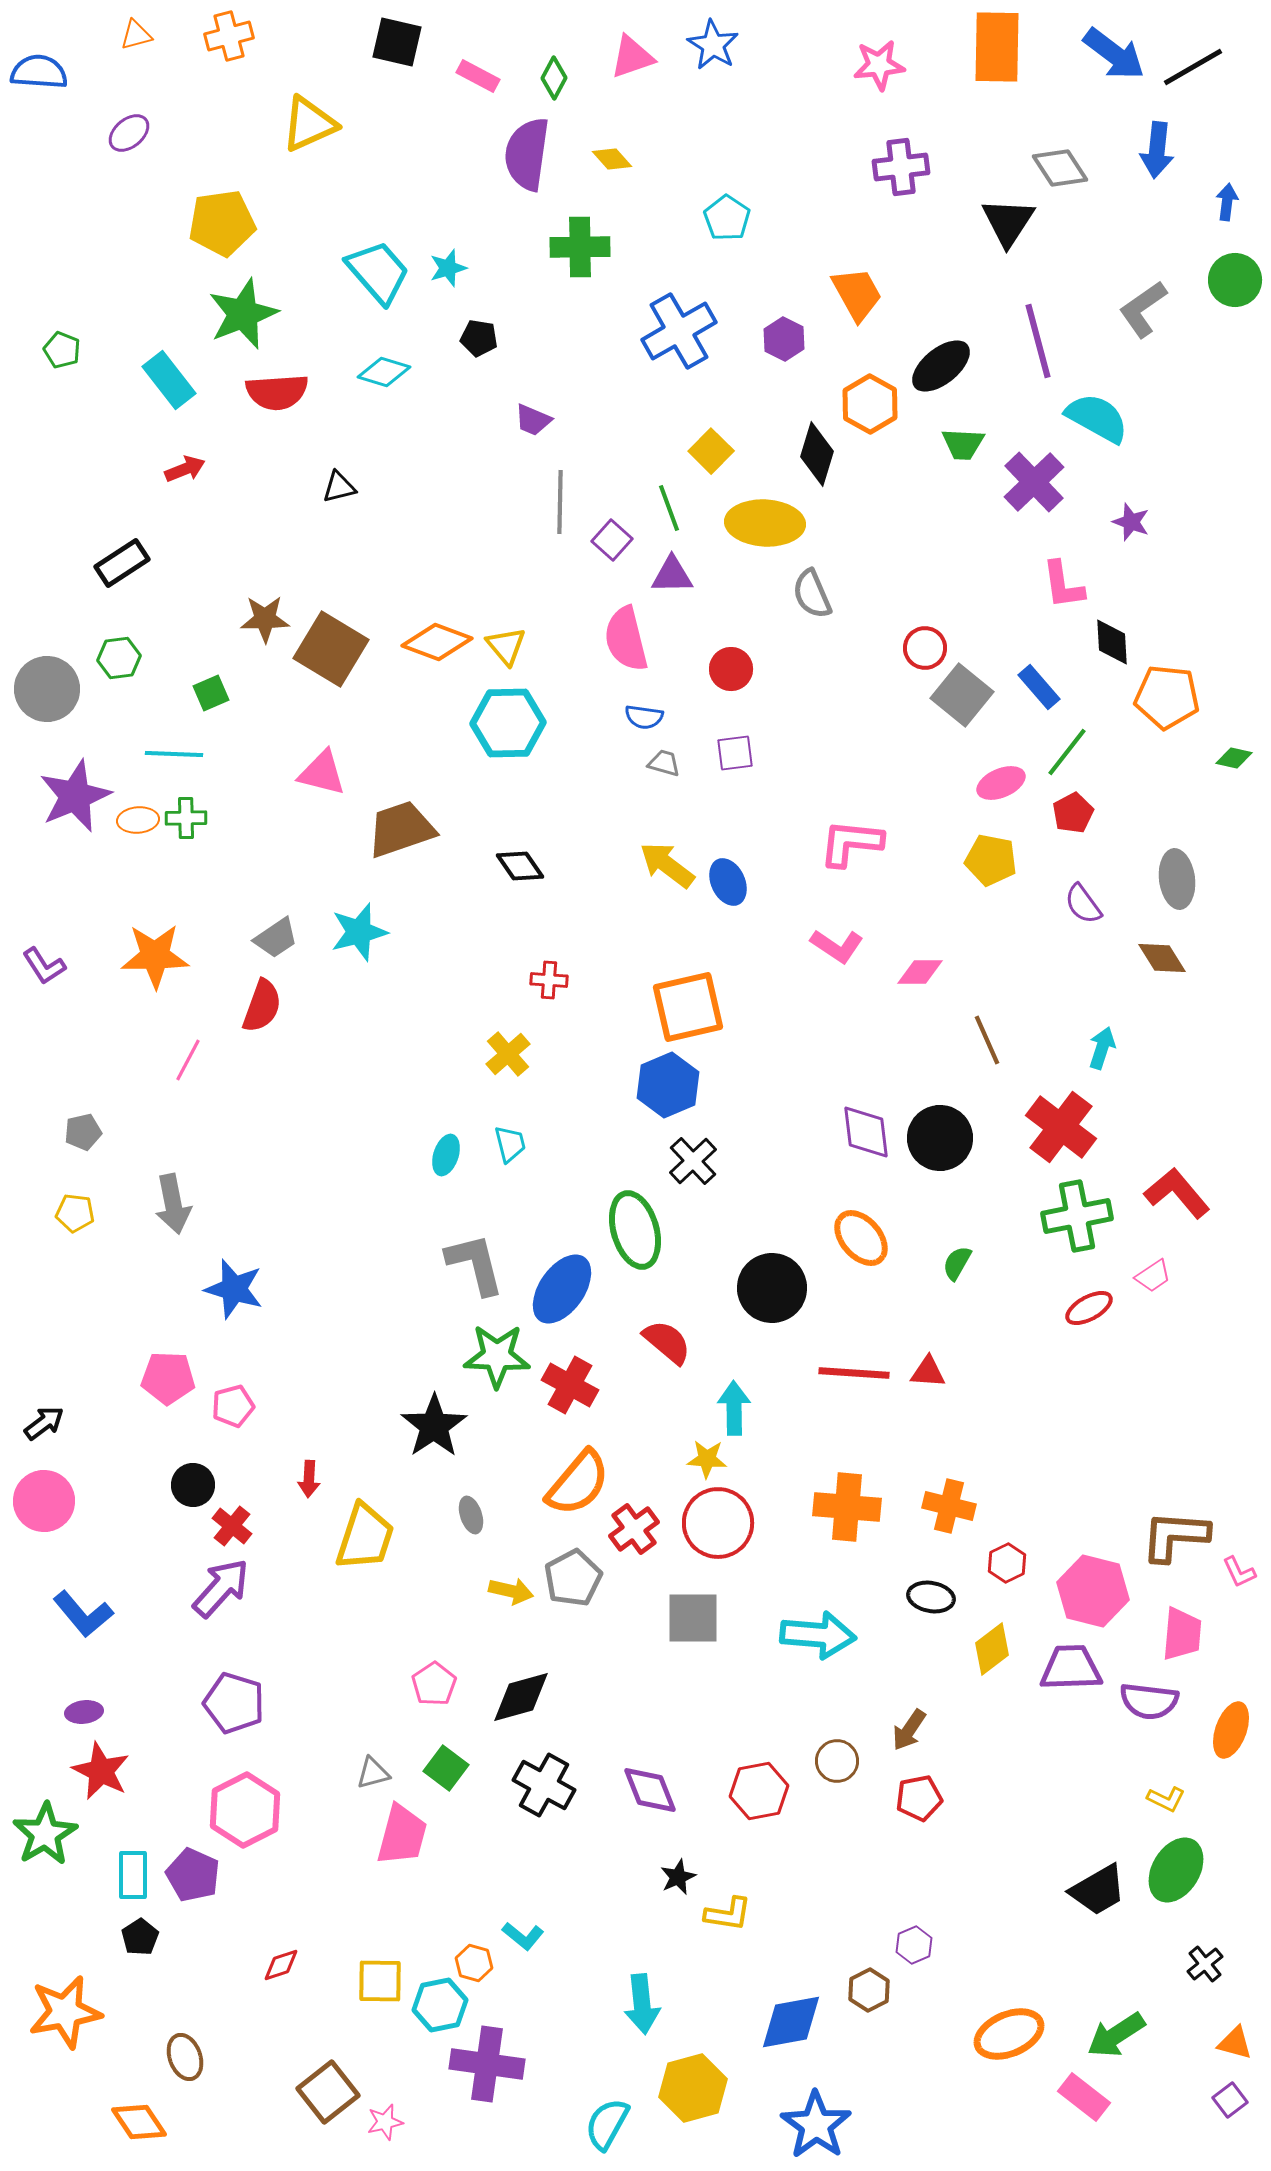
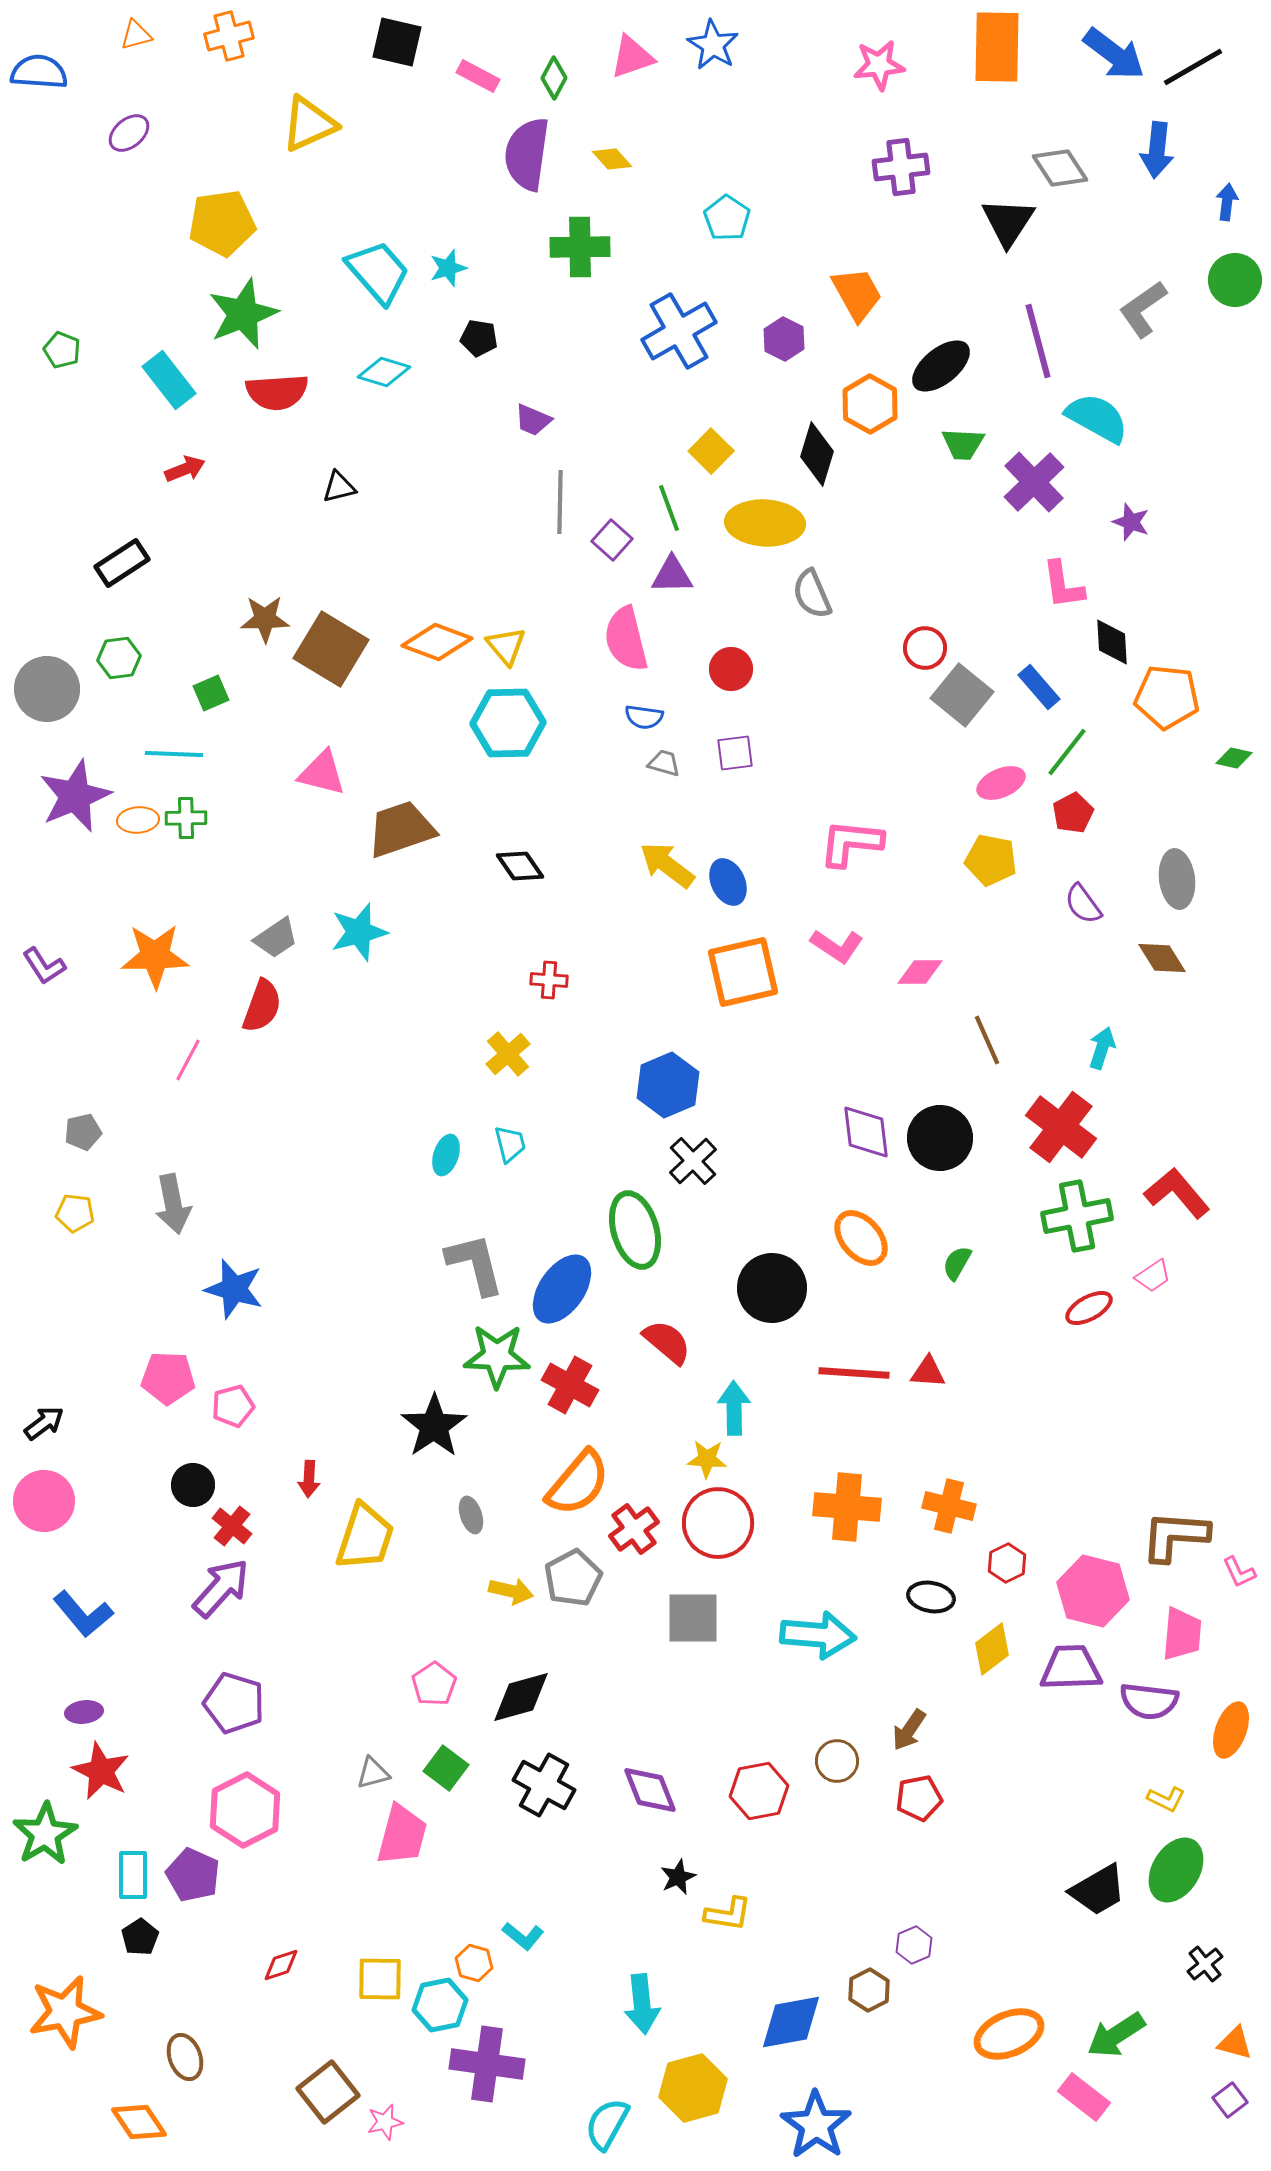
orange square at (688, 1007): moved 55 px right, 35 px up
yellow square at (380, 1981): moved 2 px up
